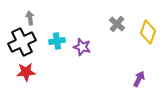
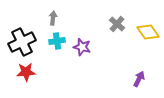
gray arrow: moved 23 px right; rotated 16 degrees clockwise
yellow diamond: rotated 55 degrees counterclockwise
